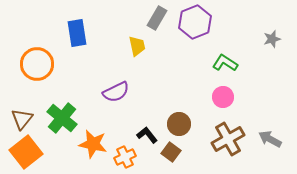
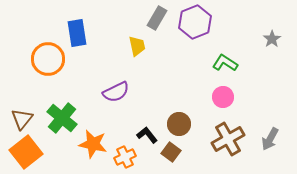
gray star: rotated 18 degrees counterclockwise
orange circle: moved 11 px right, 5 px up
gray arrow: rotated 90 degrees counterclockwise
